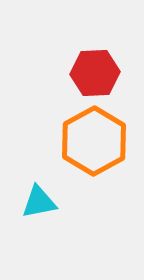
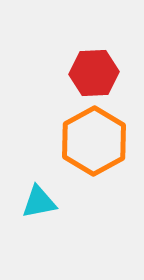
red hexagon: moved 1 px left
